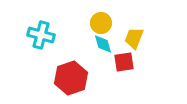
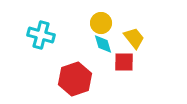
yellow trapezoid: rotated 120 degrees clockwise
red square: rotated 10 degrees clockwise
red hexagon: moved 4 px right, 1 px down
